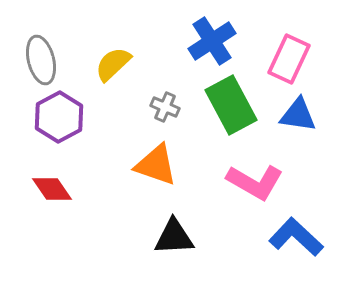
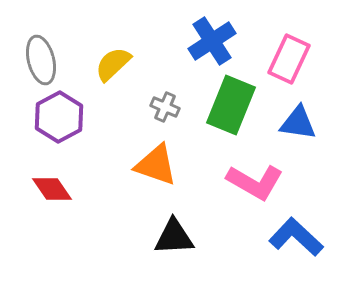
green rectangle: rotated 50 degrees clockwise
blue triangle: moved 8 px down
